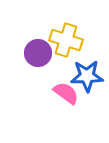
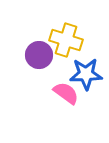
purple circle: moved 1 px right, 2 px down
blue star: moved 1 px left, 2 px up
